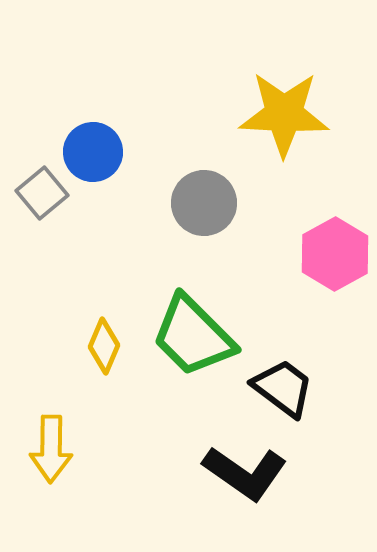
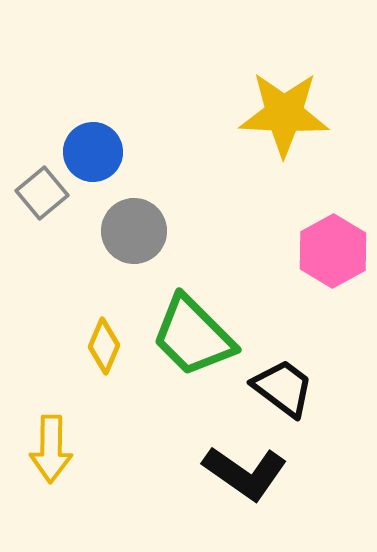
gray circle: moved 70 px left, 28 px down
pink hexagon: moved 2 px left, 3 px up
